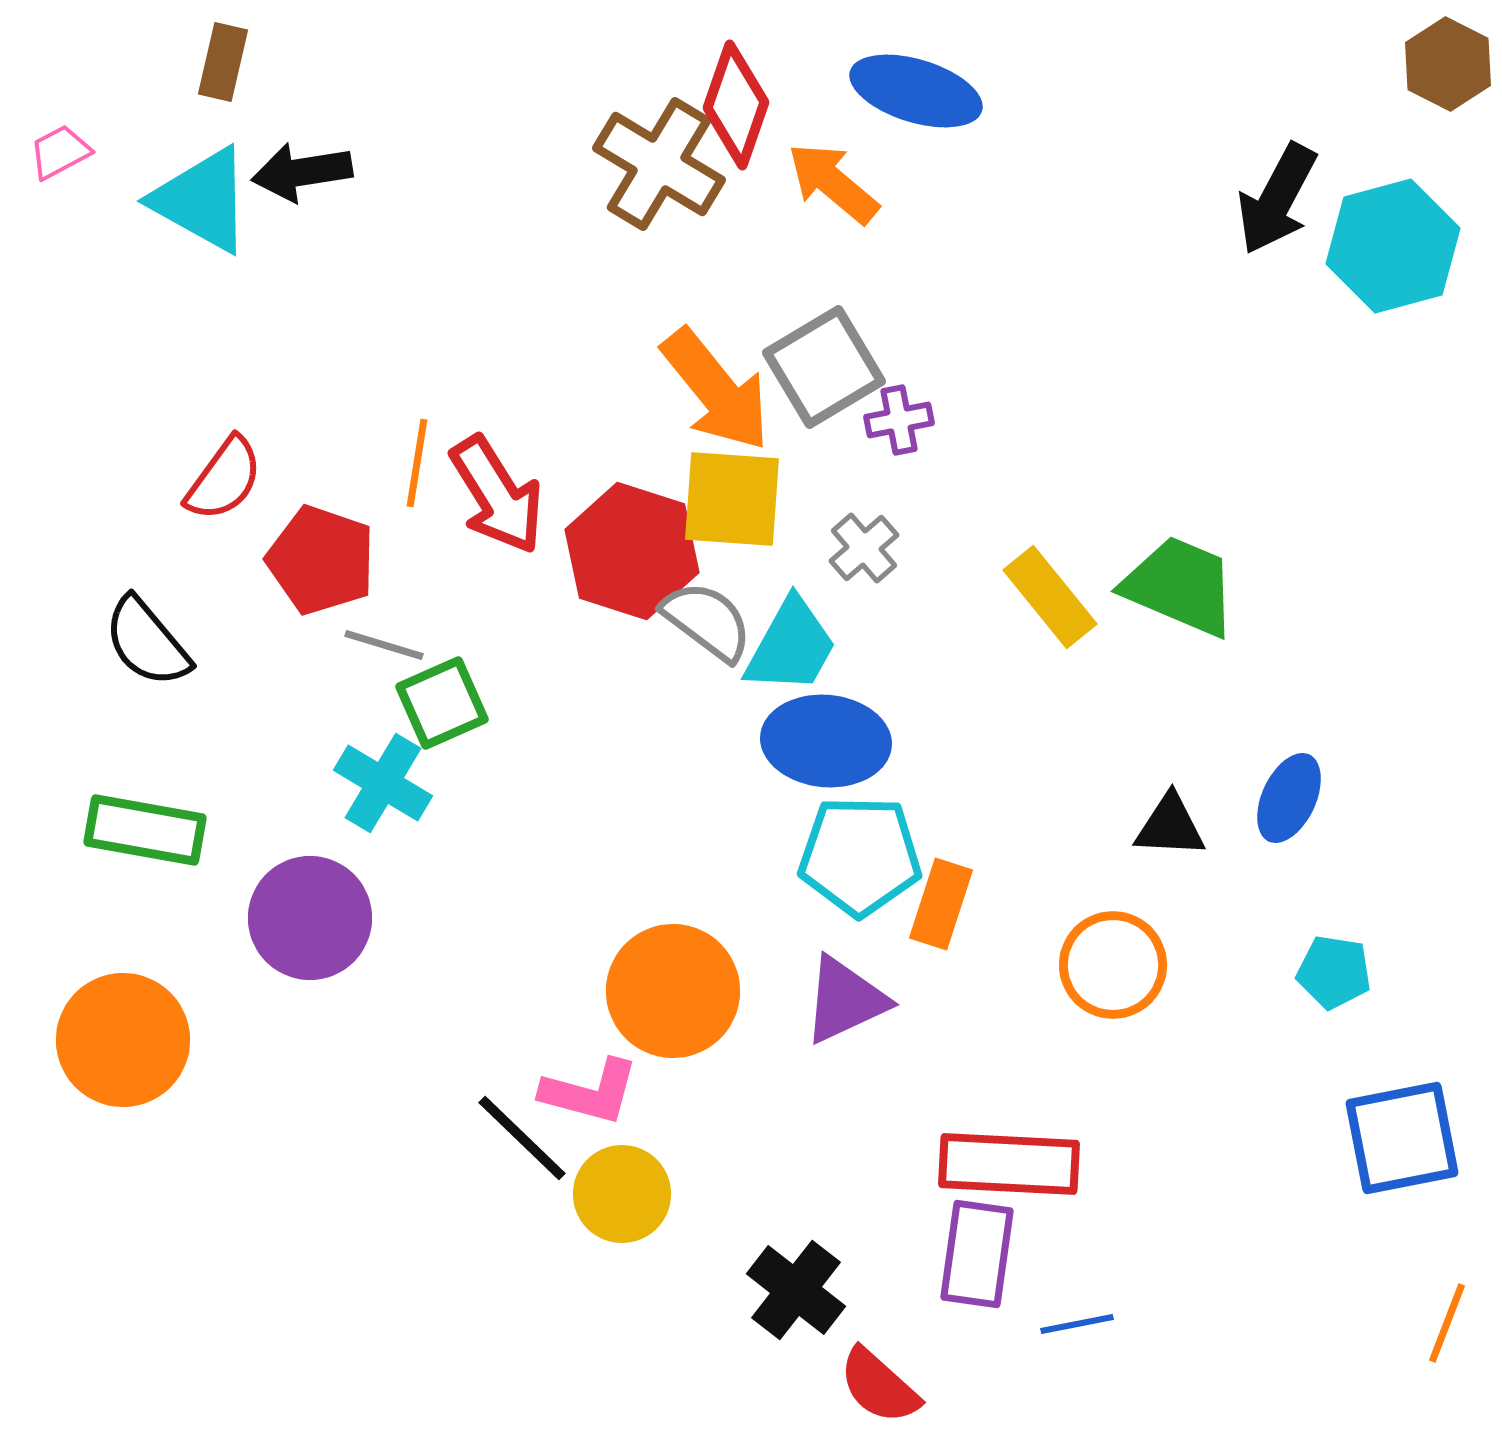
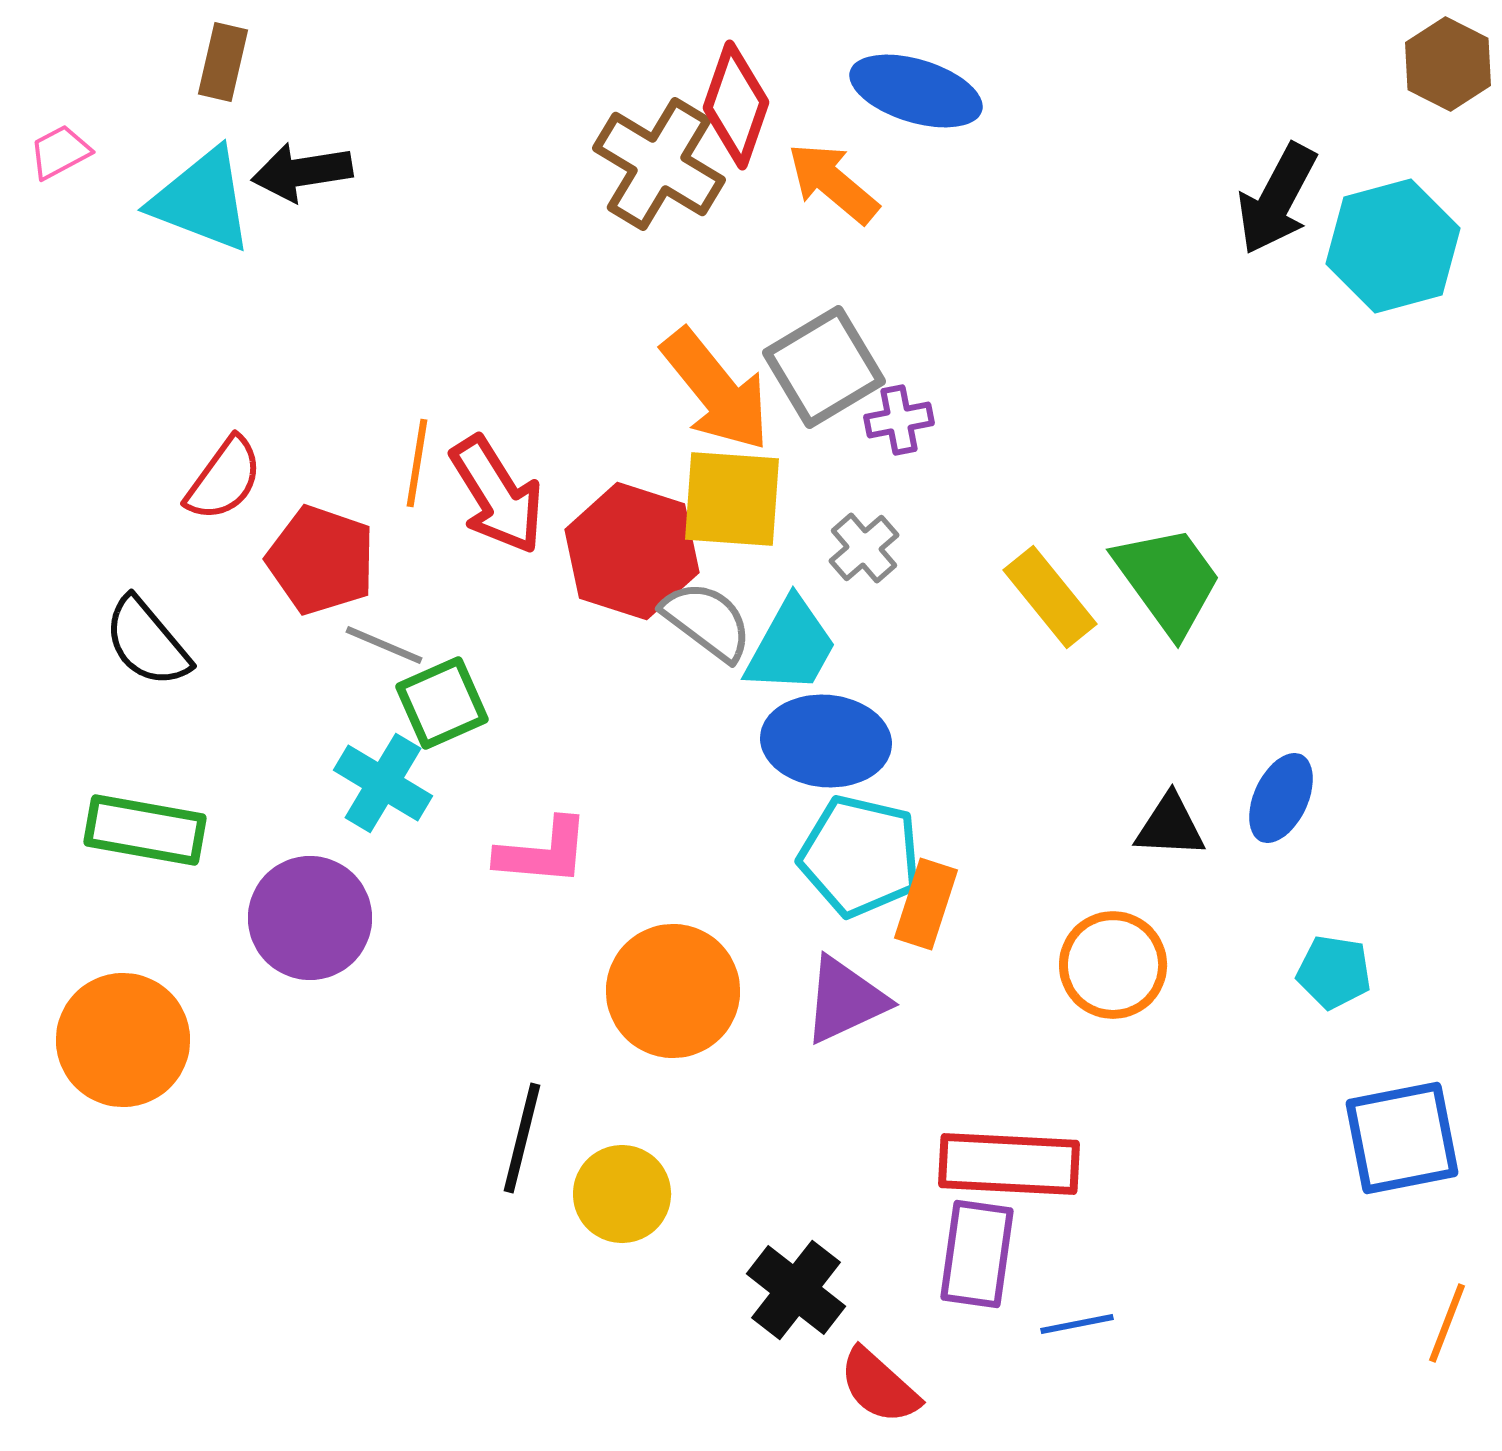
cyan triangle at (202, 200): rotated 8 degrees counterclockwise
green trapezoid at (1180, 586): moved 12 px left, 6 px up; rotated 31 degrees clockwise
gray line at (384, 645): rotated 6 degrees clockwise
blue ellipse at (1289, 798): moved 8 px left
cyan pentagon at (860, 856): rotated 12 degrees clockwise
orange rectangle at (941, 904): moved 15 px left
pink L-shape at (590, 1092): moved 47 px left, 240 px up; rotated 10 degrees counterclockwise
black line at (522, 1138): rotated 60 degrees clockwise
